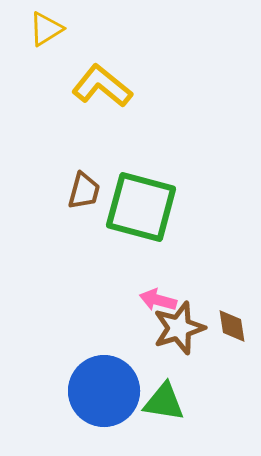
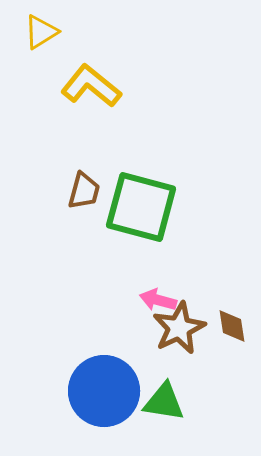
yellow triangle: moved 5 px left, 3 px down
yellow L-shape: moved 11 px left
brown star: rotated 8 degrees counterclockwise
